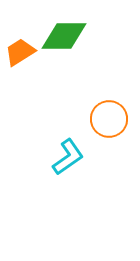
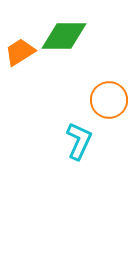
orange circle: moved 19 px up
cyan L-shape: moved 11 px right, 16 px up; rotated 30 degrees counterclockwise
